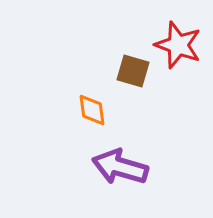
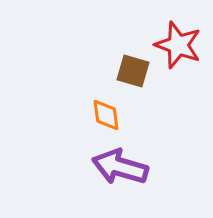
orange diamond: moved 14 px right, 5 px down
